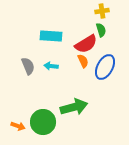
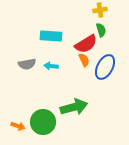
yellow cross: moved 2 px left, 1 px up
orange semicircle: moved 1 px right, 1 px up
gray semicircle: moved 1 px left, 2 px up; rotated 102 degrees clockwise
